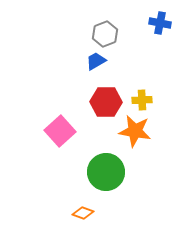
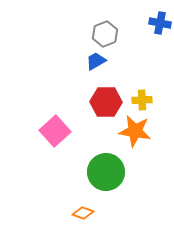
pink square: moved 5 px left
